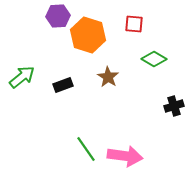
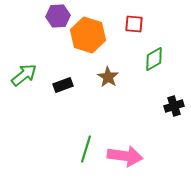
green diamond: rotated 60 degrees counterclockwise
green arrow: moved 2 px right, 2 px up
green line: rotated 52 degrees clockwise
